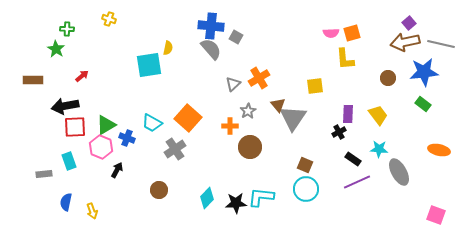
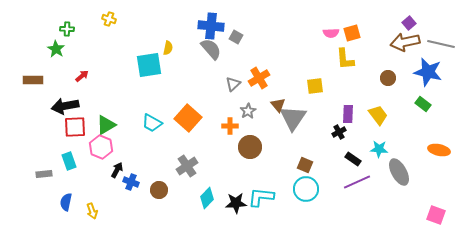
blue star at (424, 72): moved 4 px right; rotated 20 degrees clockwise
blue cross at (127, 138): moved 4 px right, 44 px down
gray cross at (175, 149): moved 12 px right, 17 px down
